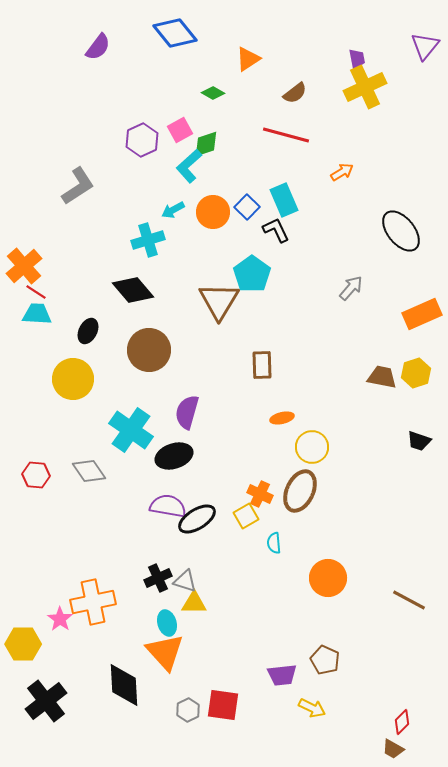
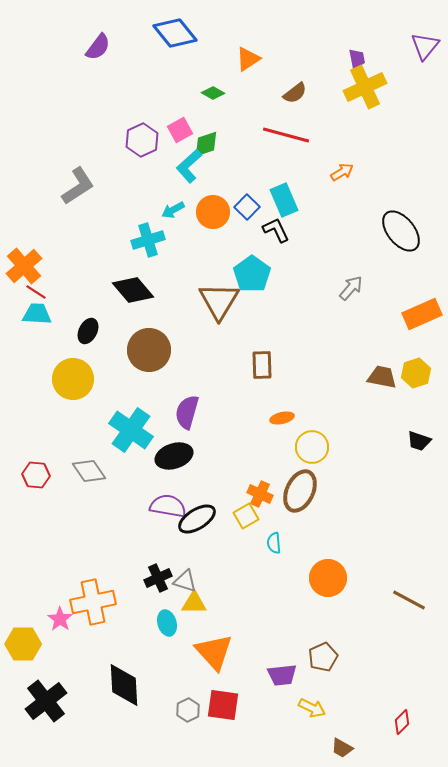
orange triangle at (165, 652): moved 49 px right
brown pentagon at (325, 660): moved 2 px left, 3 px up; rotated 24 degrees clockwise
brown trapezoid at (393, 749): moved 51 px left, 1 px up
